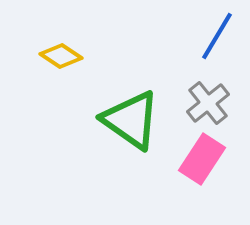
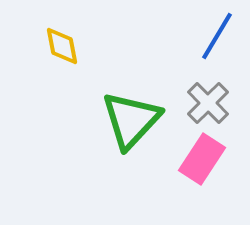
yellow diamond: moved 1 px right, 10 px up; rotated 45 degrees clockwise
gray cross: rotated 6 degrees counterclockwise
green triangle: rotated 38 degrees clockwise
